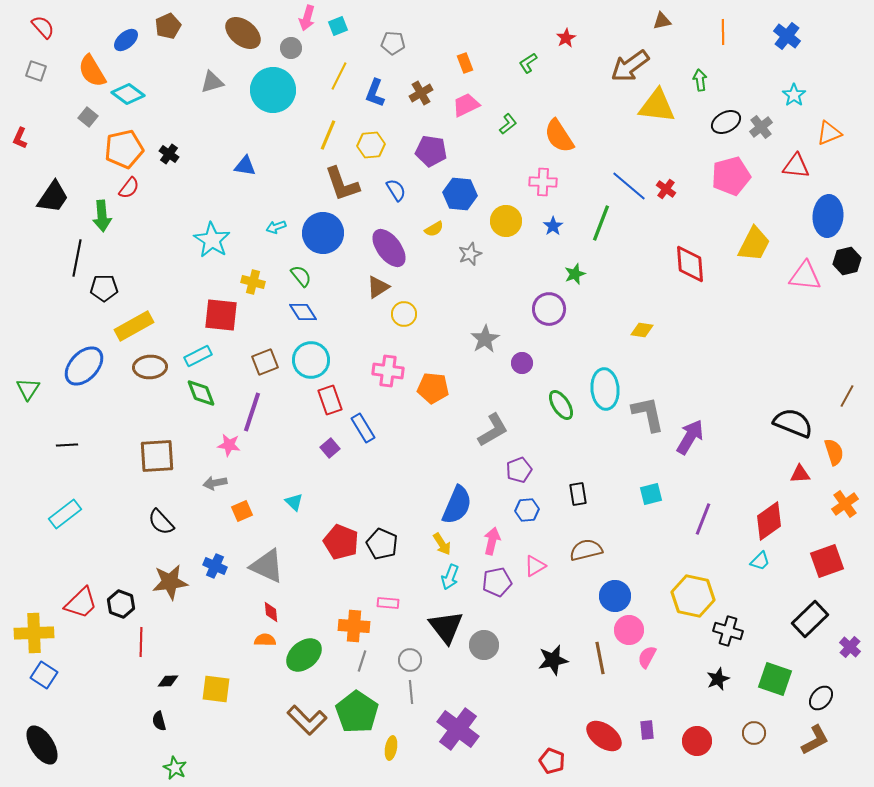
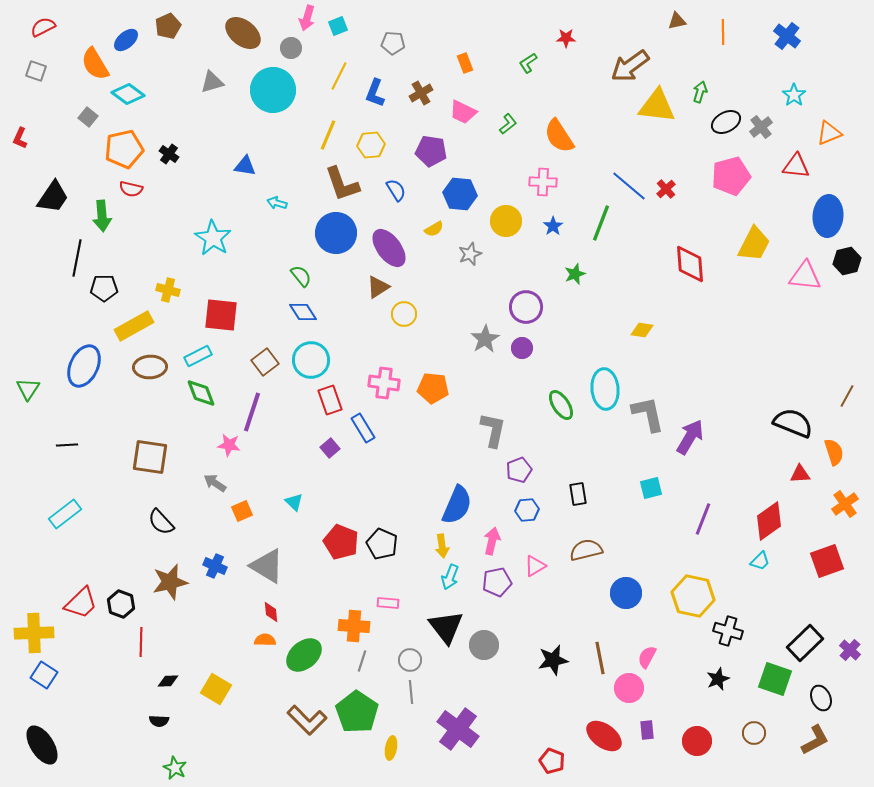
brown triangle at (662, 21): moved 15 px right
red semicircle at (43, 27): rotated 75 degrees counterclockwise
red star at (566, 38): rotated 30 degrees clockwise
orange semicircle at (92, 71): moved 3 px right, 7 px up
green arrow at (700, 80): moved 12 px down; rotated 25 degrees clockwise
pink trapezoid at (466, 105): moved 3 px left, 7 px down; rotated 128 degrees counterclockwise
red semicircle at (129, 188): moved 2 px right, 1 px down; rotated 65 degrees clockwise
red cross at (666, 189): rotated 12 degrees clockwise
cyan arrow at (276, 227): moved 1 px right, 24 px up; rotated 36 degrees clockwise
blue circle at (323, 233): moved 13 px right
cyan star at (212, 240): moved 1 px right, 2 px up
yellow cross at (253, 282): moved 85 px left, 8 px down
purple circle at (549, 309): moved 23 px left, 2 px up
brown square at (265, 362): rotated 16 degrees counterclockwise
purple circle at (522, 363): moved 15 px up
blue ellipse at (84, 366): rotated 18 degrees counterclockwise
pink cross at (388, 371): moved 4 px left, 12 px down
gray L-shape at (493, 430): rotated 48 degrees counterclockwise
brown square at (157, 456): moved 7 px left, 1 px down; rotated 12 degrees clockwise
gray arrow at (215, 483): rotated 45 degrees clockwise
cyan square at (651, 494): moved 6 px up
yellow arrow at (442, 544): moved 2 px down; rotated 25 degrees clockwise
gray triangle at (267, 566): rotated 6 degrees clockwise
brown star at (170, 582): rotated 6 degrees counterclockwise
blue circle at (615, 596): moved 11 px right, 3 px up
black rectangle at (810, 619): moved 5 px left, 24 px down
pink circle at (629, 630): moved 58 px down
purple cross at (850, 647): moved 3 px down
yellow square at (216, 689): rotated 24 degrees clockwise
black ellipse at (821, 698): rotated 65 degrees counterclockwise
black semicircle at (159, 721): rotated 72 degrees counterclockwise
